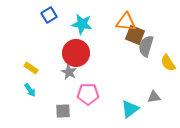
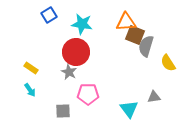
orange triangle: rotated 10 degrees counterclockwise
red circle: moved 1 px up
cyan triangle: moved 1 px left; rotated 30 degrees counterclockwise
